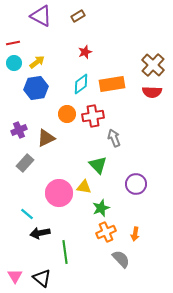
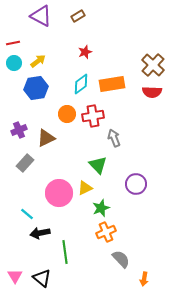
yellow arrow: moved 1 px right, 1 px up
yellow triangle: moved 1 px right, 1 px down; rotated 35 degrees counterclockwise
orange arrow: moved 9 px right, 45 px down
